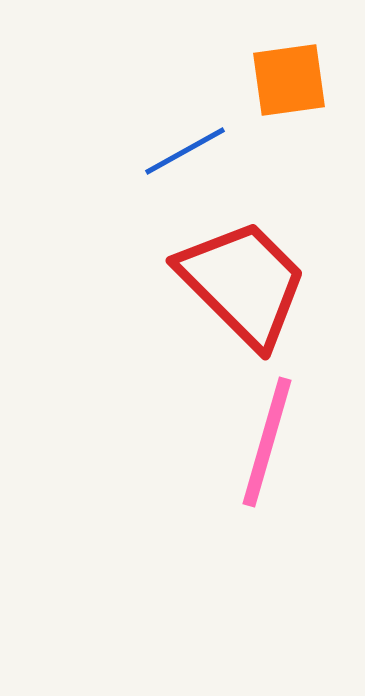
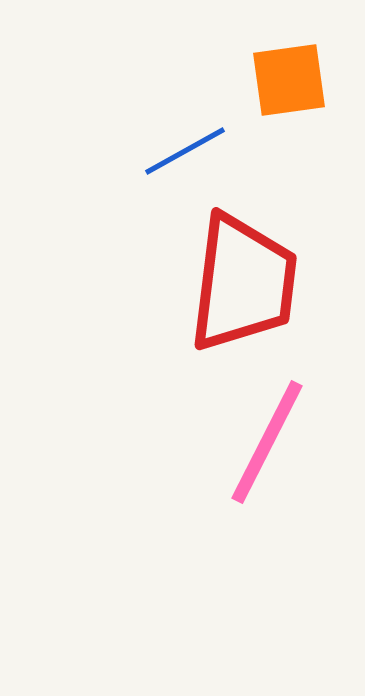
red trapezoid: rotated 52 degrees clockwise
pink line: rotated 11 degrees clockwise
